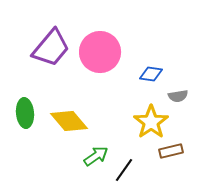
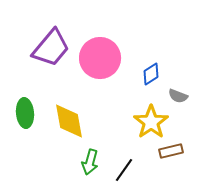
pink circle: moved 6 px down
blue diamond: rotated 40 degrees counterclockwise
gray semicircle: rotated 30 degrees clockwise
yellow diamond: rotated 30 degrees clockwise
green arrow: moved 6 px left, 6 px down; rotated 140 degrees clockwise
